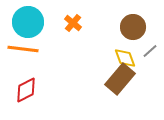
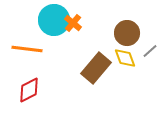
cyan circle: moved 26 px right, 2 px up
brown circle: moved 6 px left, 6 px down
orange line: moved 4 px right
brown rectangle: moved 24 px left, 11 px up
red diamond: moved 3 px right
